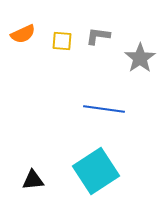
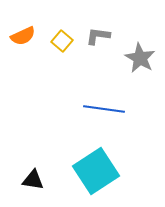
orange semicircle: moved 2 px down
yellow square: rotated 35 degrees clockwise
gray star: rotated 8 degrees counterclockwise
black triangle: rotated 15 degrees clockwise
